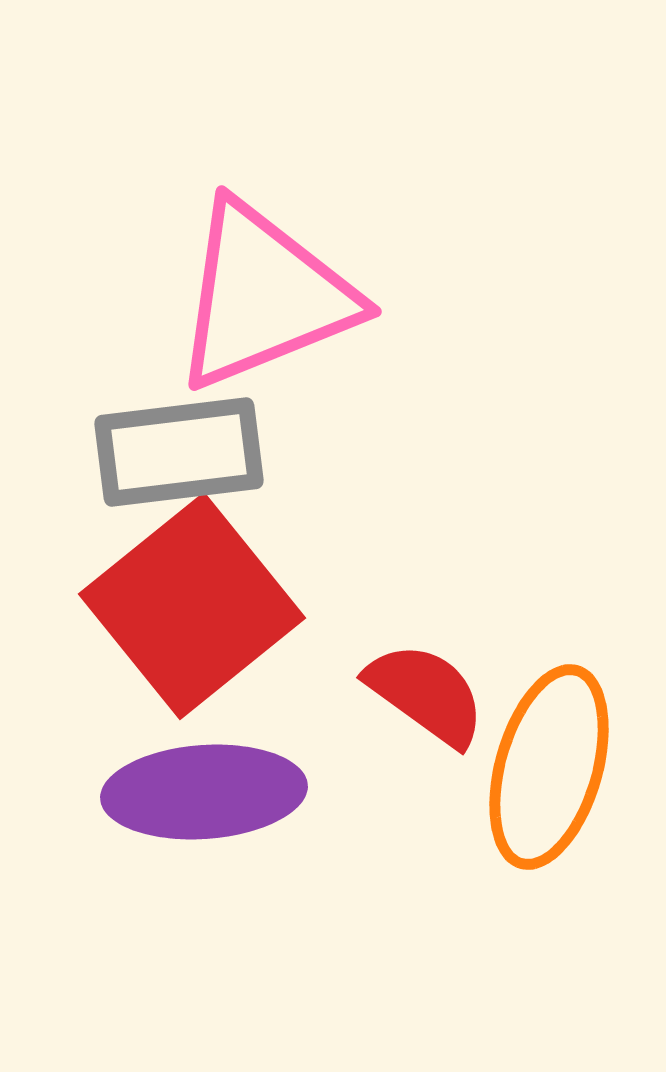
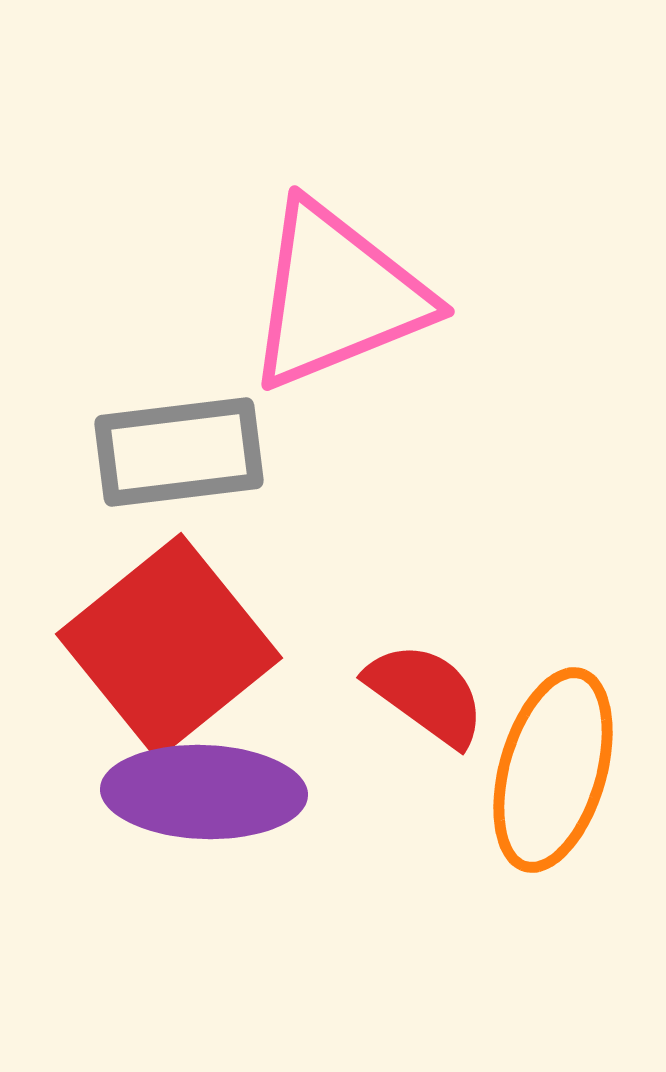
pink triangle: moved 73 px right
red square: moved 23 px left, 40 px down
orange ellipse: moved 4 px right, 3 px down
purple ellipse: rotated 6 degrees clockwise
